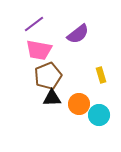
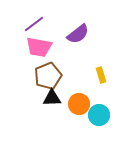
pink trapezoid: moved 3 px up
